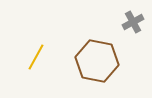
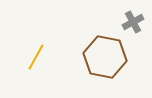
brown hexagon: moved 8 px right, 4 px up
